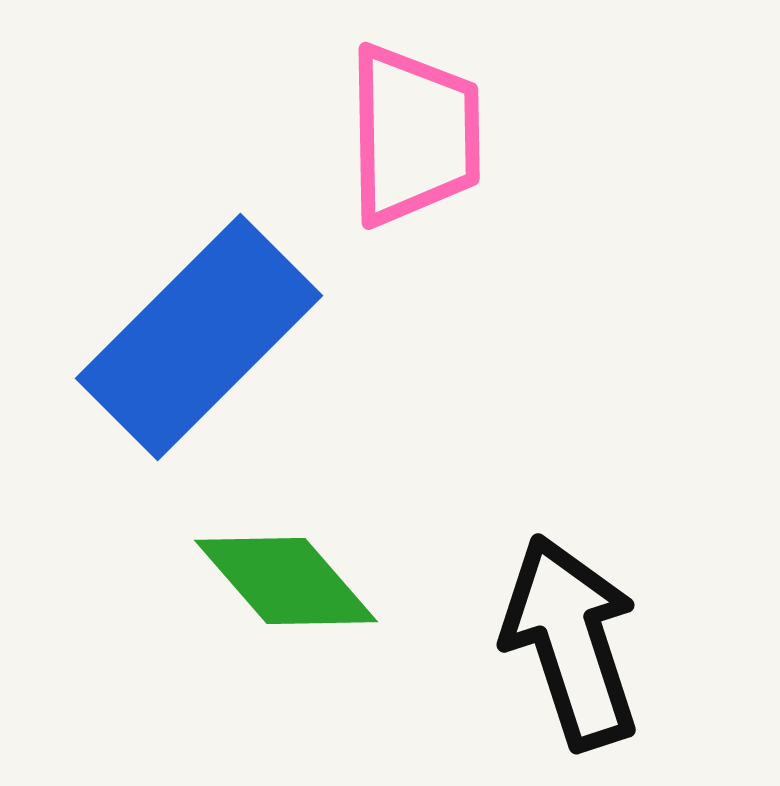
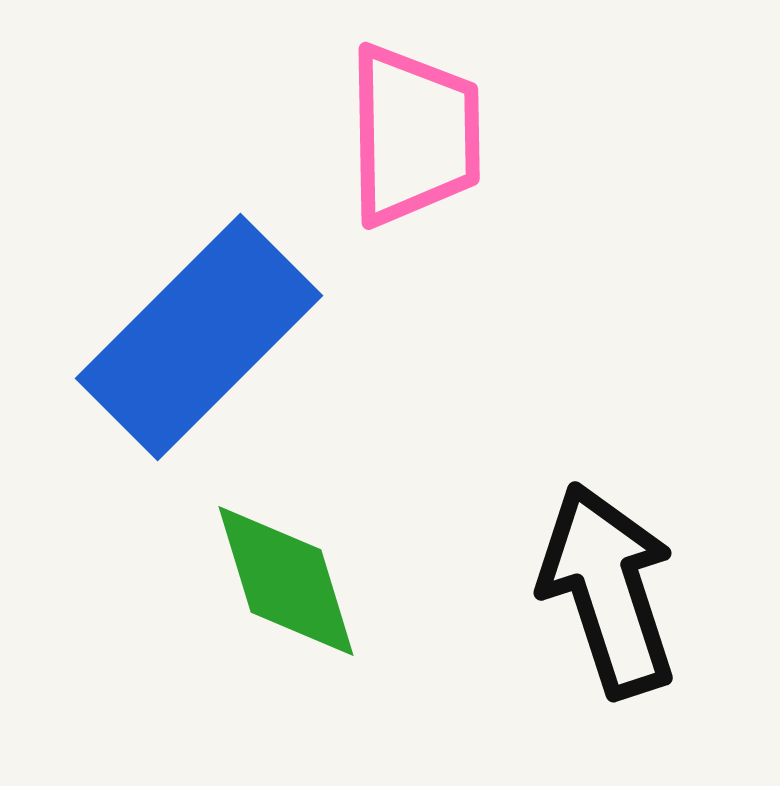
green diamond: rotated 24 degrees clockwise
black arrow: moved 37 px right, 52 px up
